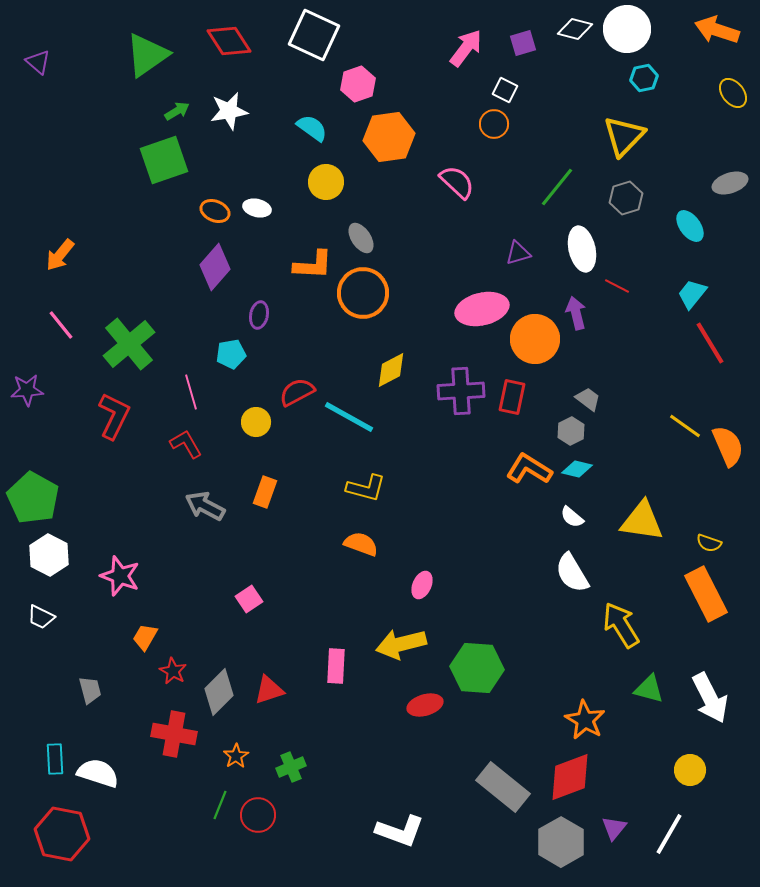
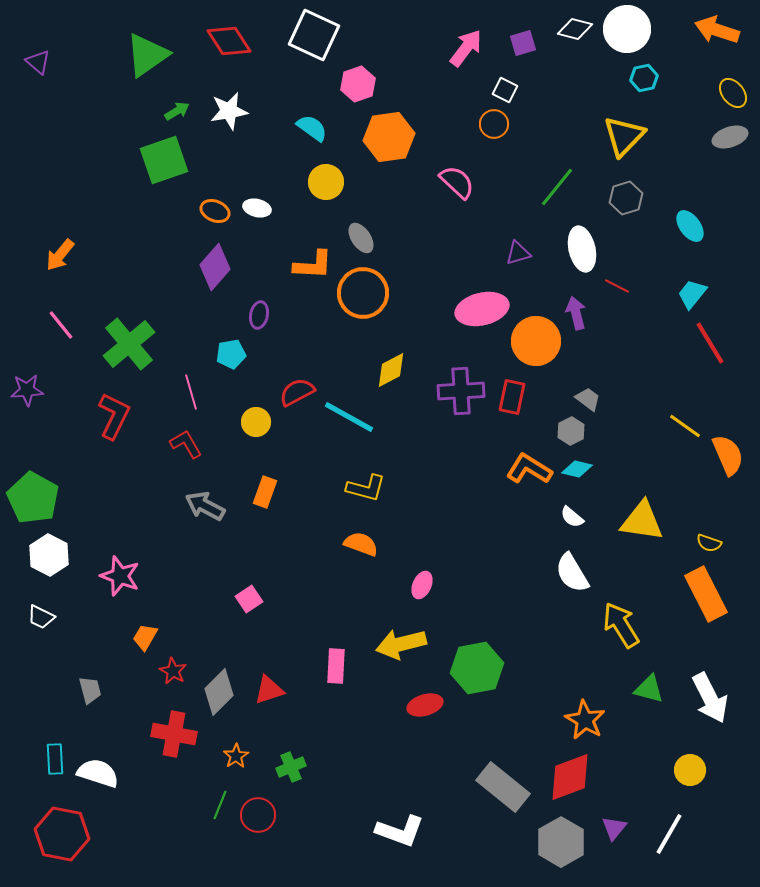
gray ellipse at (730, 183): moved 46 px up
orange circle at (535, 339): moved 1 px right, 2 px down
orange semicircle at (728, 446): moved 9 px down
green hexagon at (477, 668): rotated 15 degrees counterclockwise
